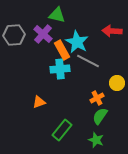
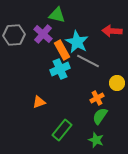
cyan cross: rotated 18 degrees counterclockwise
